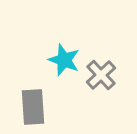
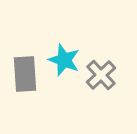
gray rectangle: moved 8 px left, 33 px up
